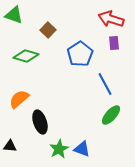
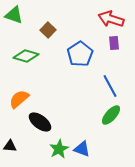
blue line: moved 5 px right, 2 px down
black ellipse: rotated 35 degrees counterclockwise
